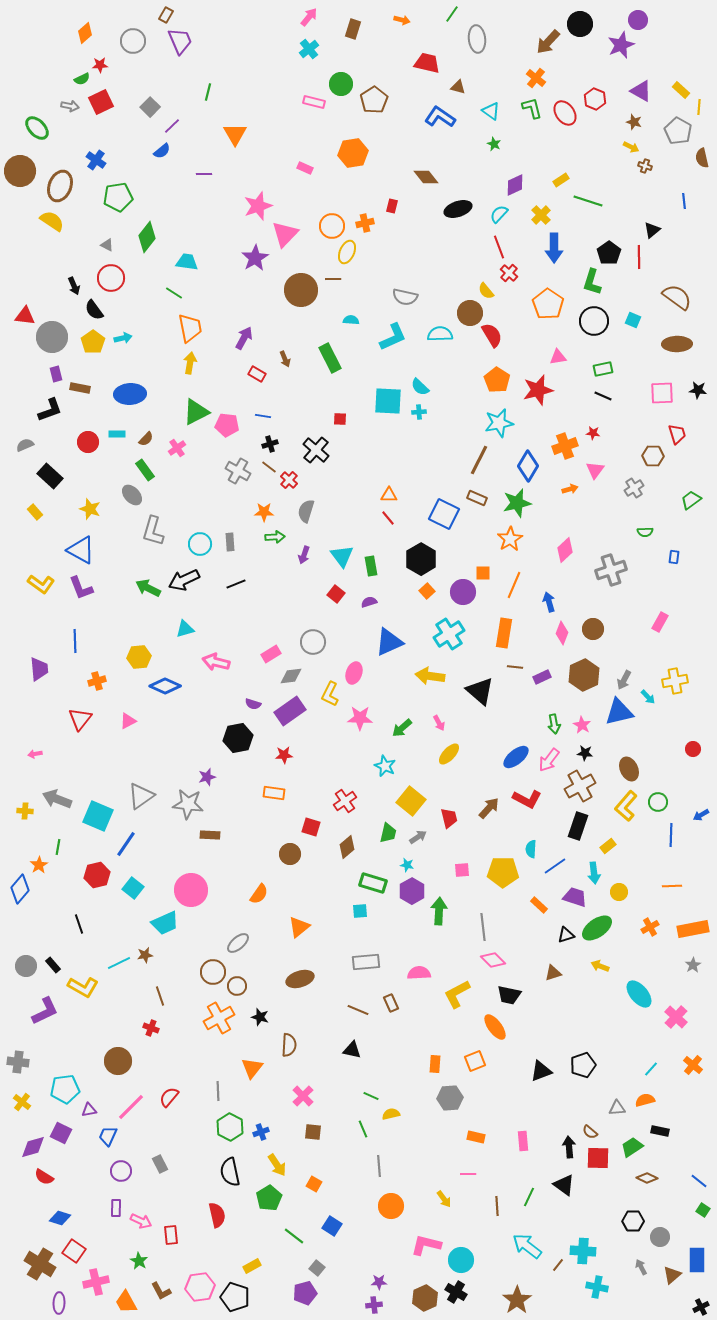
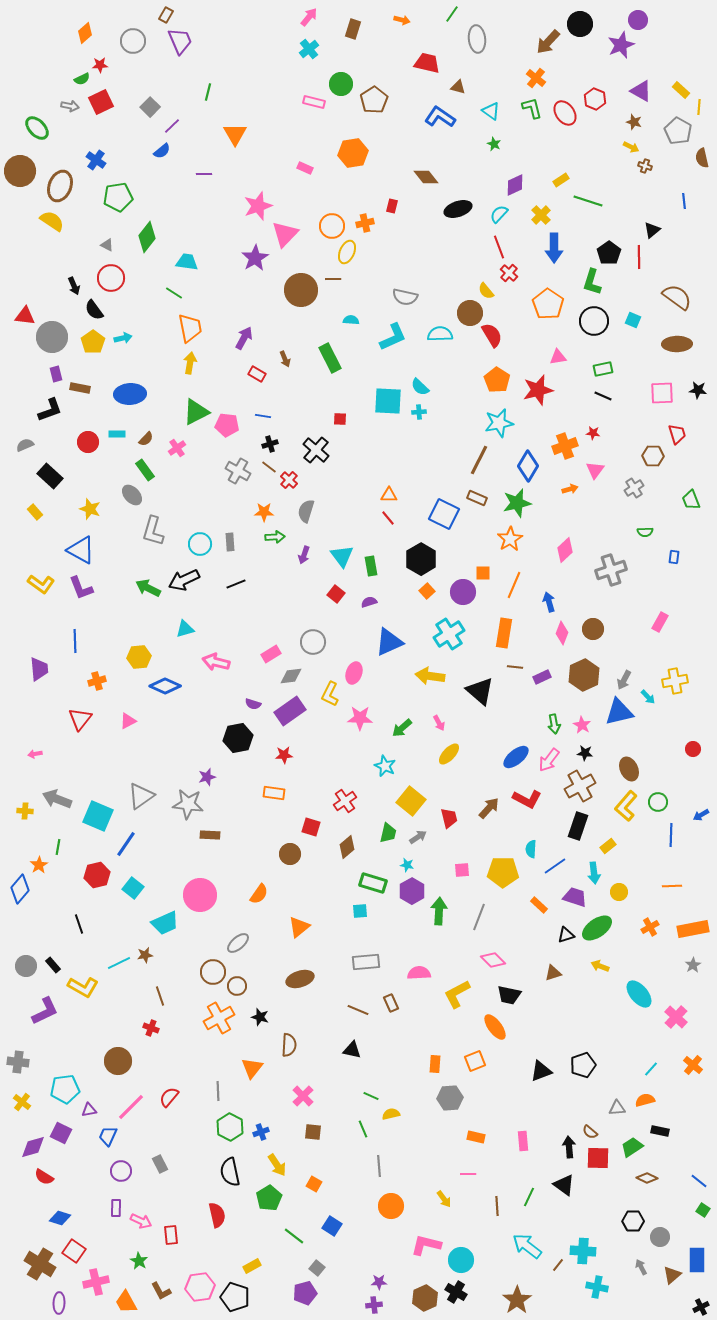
green trapezoid at (691, 500): rotated 75 degrees counterclockwise
pink circle at (191, 890): moved 9 px right, 5 px down
gray line at (483, 927): moved 4 px left, 10 px up; rotated 28 degrees clockwise
